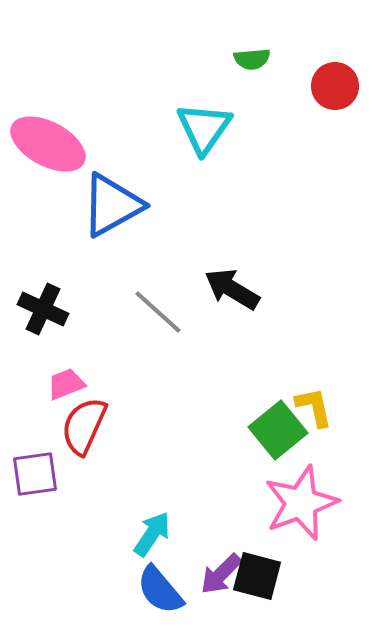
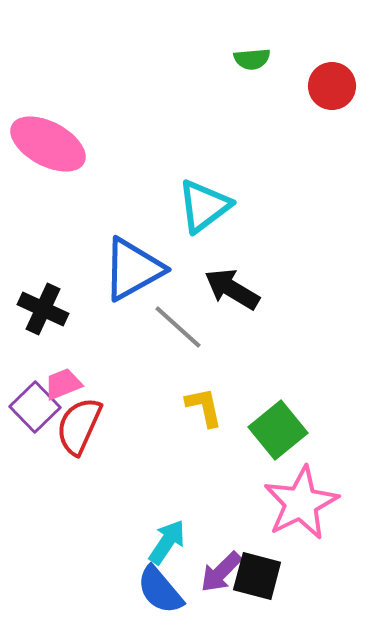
red circle: moved 3 px left
cyan triangle: moved 78 px down; rotated 18 degrees clockwise
blue triangle: moved 21 px right, 64 px down
gray line: moved 20 px right, 15 px down
pink trapezoid: moved 3 px left
yellow L-shape: moved 110 px left
red semicircle: moved 5 px left
purple square: moved 67 px up; rotated 36 degrees counterclockwise
pink star: rotated 6 degrees counterclockwise
cyan arrow: moved 15 px right, 8 px down
purple arrow: moved 2 px up
